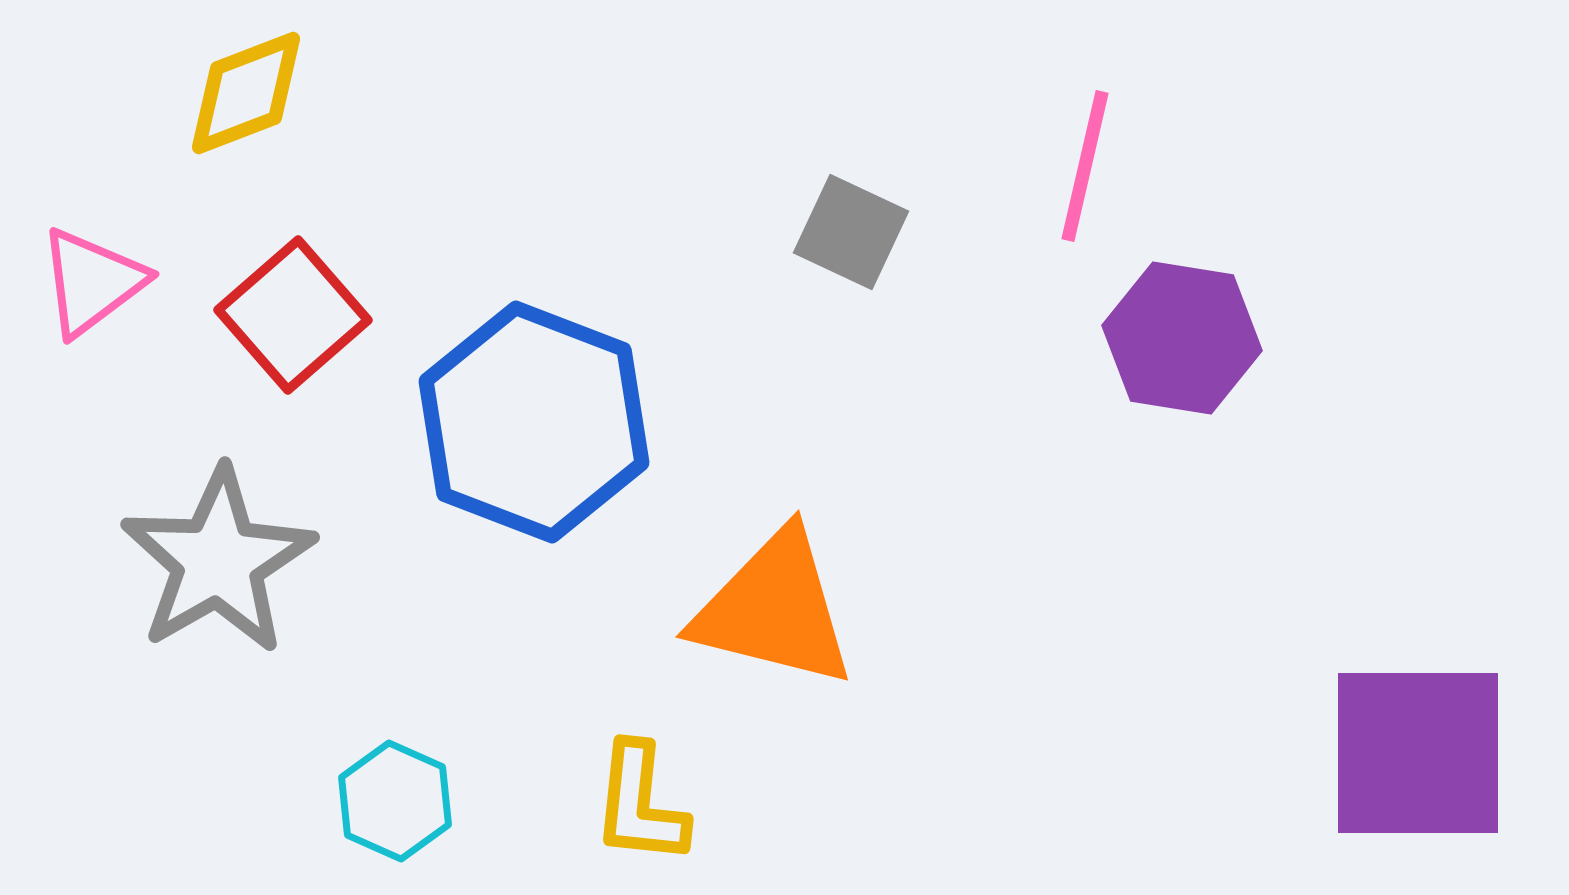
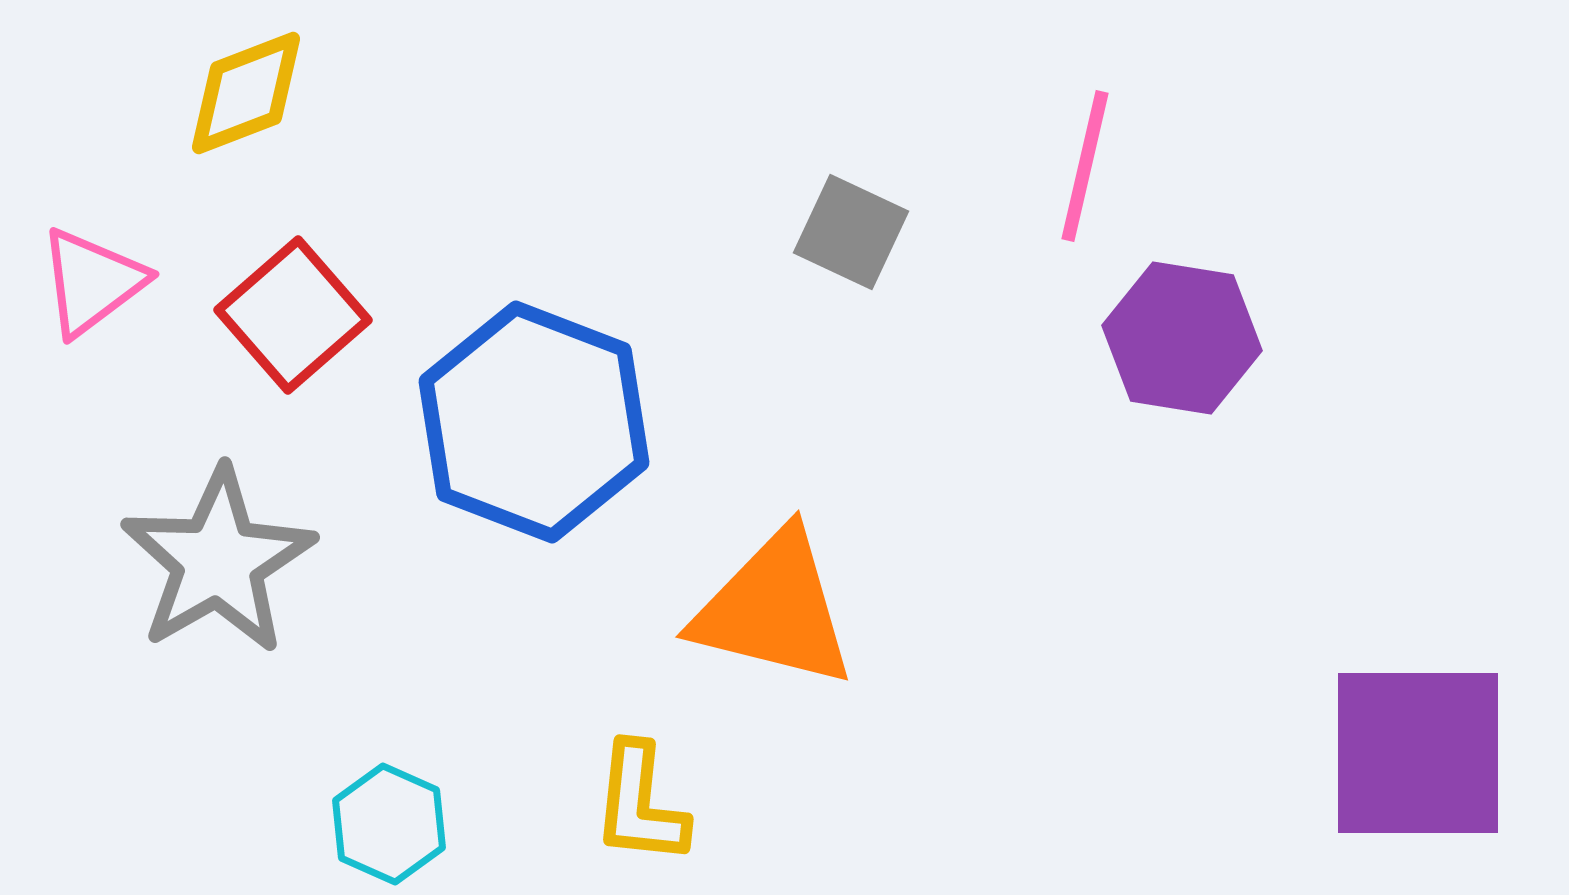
cyan hexagon: moved 6 px left, 23 px down
